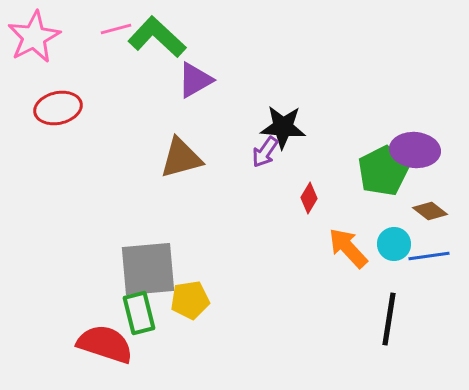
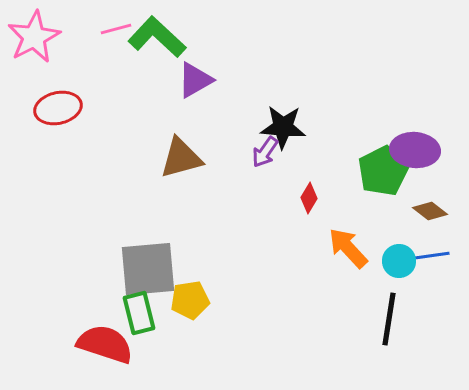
cyan circle: moved 5 px right, 17 px down
